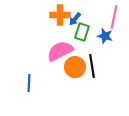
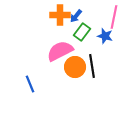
blue arrow: moved 1 px right, 3 px up
green rectangle: rotated 18 degrees clockwise
blue line: moved 1 px right, 1 px down; rotated 24 degrees counterclockwise
